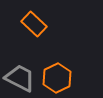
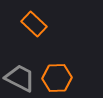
orange hexagon: rotated 24 degrees clockwise
